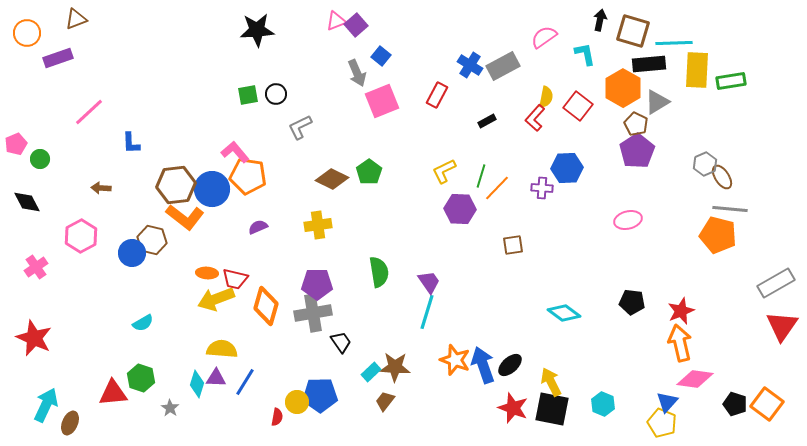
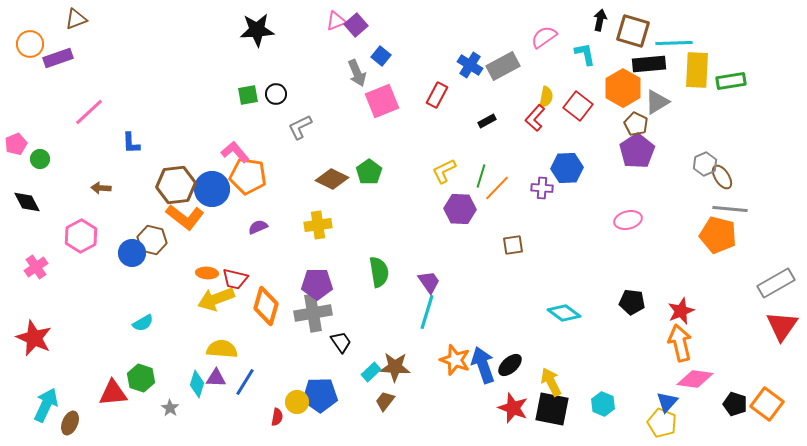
orange circle at (27, 33): moved 3 px right, 11 px down
